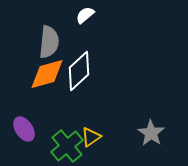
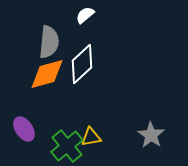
white diamond: moved 3 px right, 7 px up
gray star: moved 2 px down
yellow triangle: rotated 25 degrees clockwise
